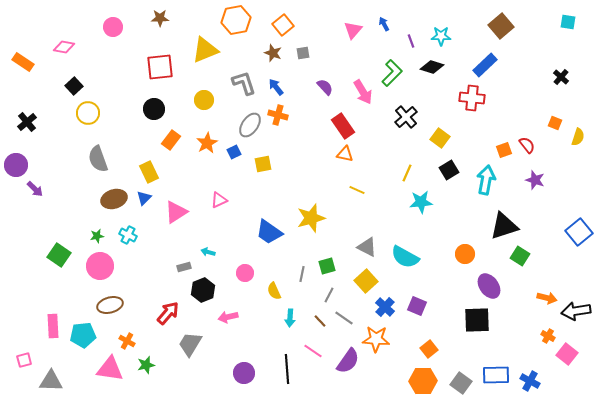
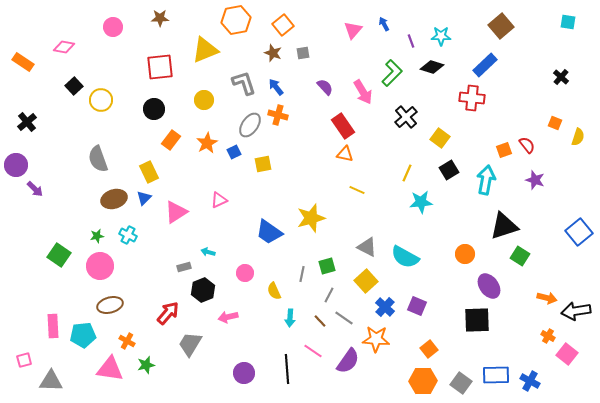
yellow circle at (88, 113): moved 13 px right, 13 px up
